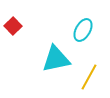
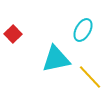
red square: moved 8 px down
yellow line: moved 1 px right; rotated 72 degrees counterclockwise
